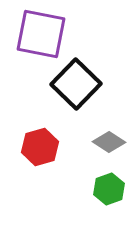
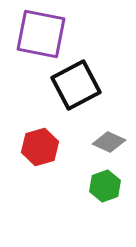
black square: moved 1 px down; rotated 18 degrees clockwise
gray diamond: rotated 8 degrees counterclockwise
green hexagon: moved 4 px left, 3 px up
